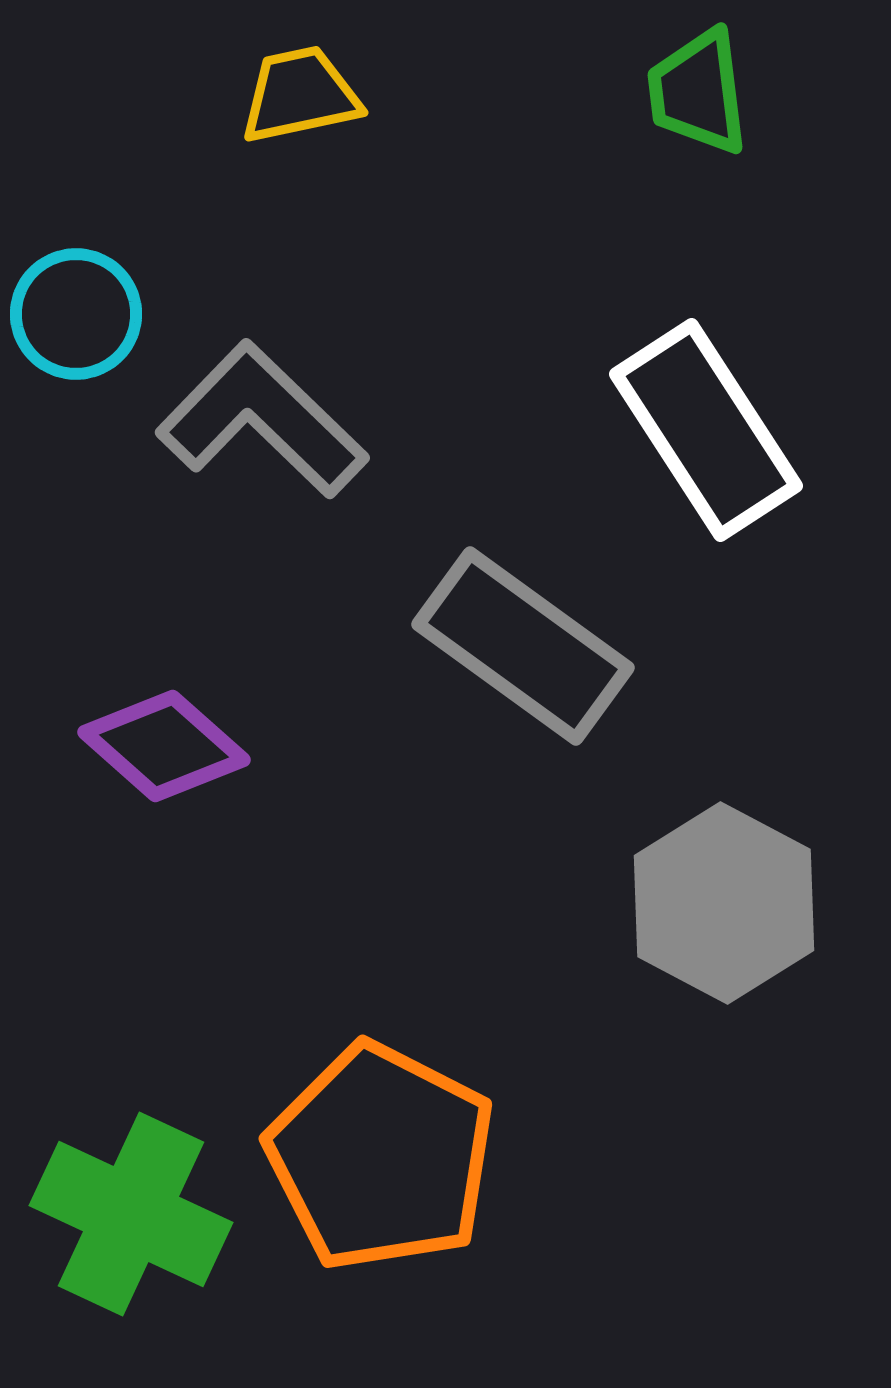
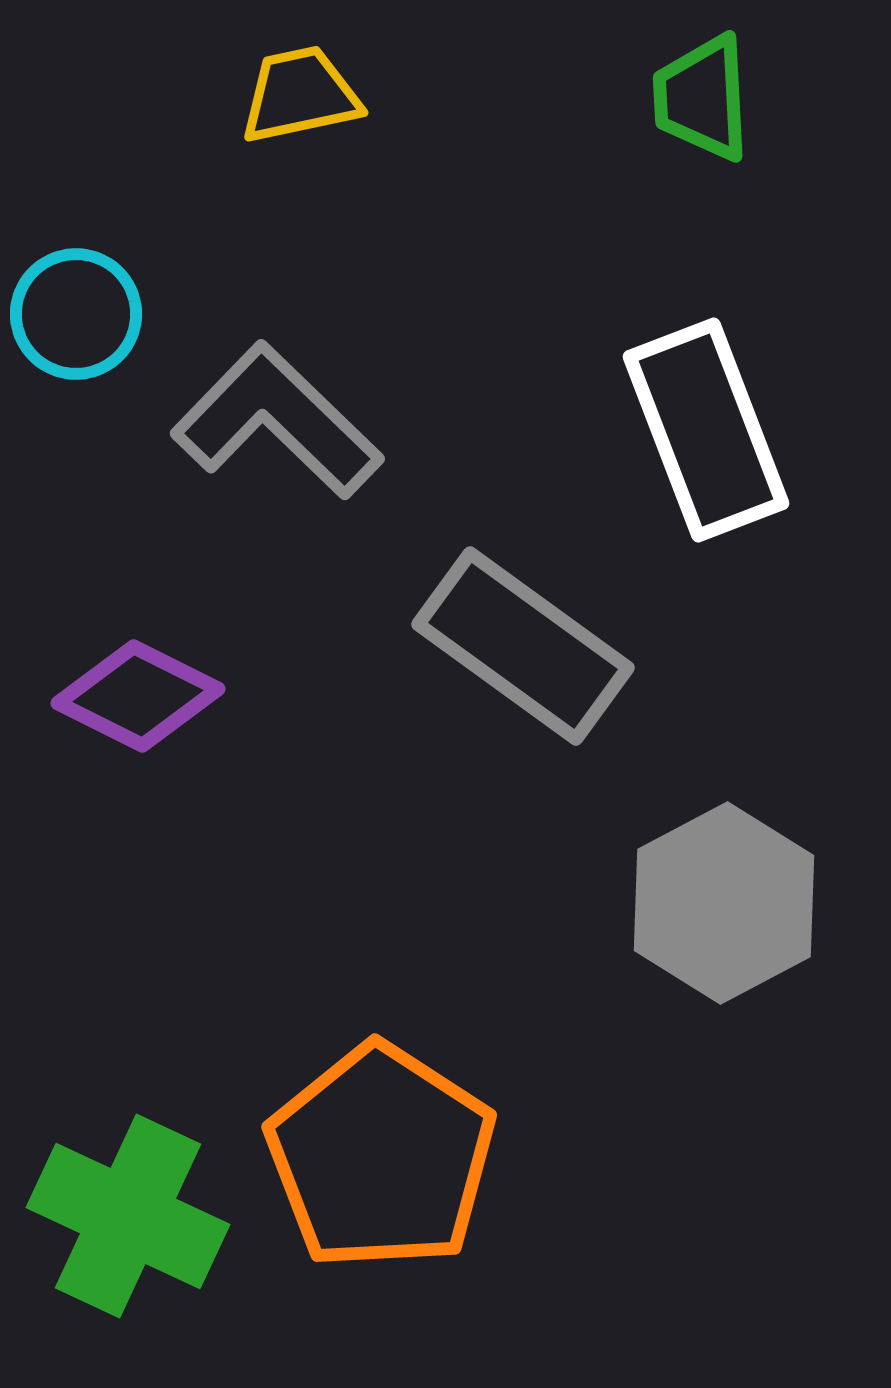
green trapezoid: moved 4 px right, 6 px down; rotated 4 degrees clockwise
gray L-shape: moved 15 px right, 1 px down
white rectangle: rotated 12 degrees clockwise
purple diamond: moved 26 px left, 50 px up; rotated 15 degrees counterclockwise
gray hexagon: rotated 4 degrees clockwise
orange pentagon: rotated 6 degrees clockwise
green cross: moved 3 px left, 2 px down
